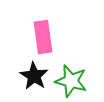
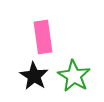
green star: moved 3 px right, 5 px up; rotated 16 degrees clockwise
